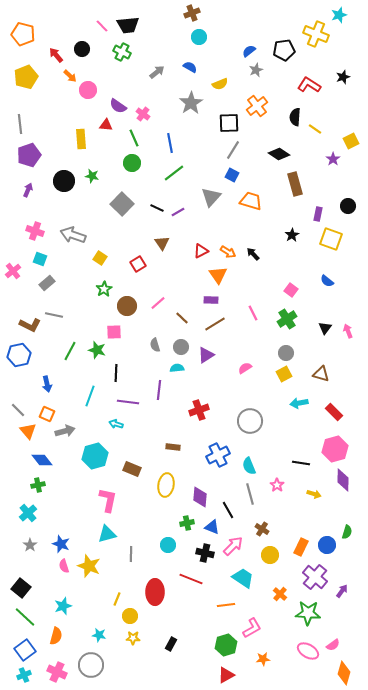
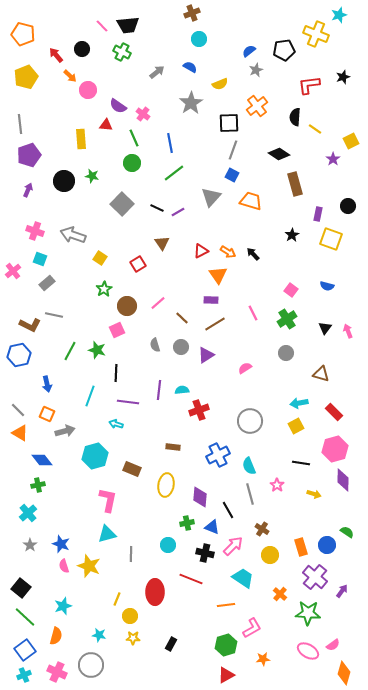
cyan circle at (199, 37): moved 2 px down
red L-shape at (309, 85): rotated 40 degrees counterclockwise
gray line at (233, 150): rotated 12 degrees counterclockwise
blue semicircle at (327, 281): moved 5 px down; rotated 24 degrees counterclockwise
pink square at (114, 332): moved 3 px right, 2 px up; rotated 21 degrees counterclockwise
cyan semicircle at (177, 368): moved 5 px right, 22 px down
yellow square at (284, 374): moved 12 px right, 52 px down
orange triangle at (28, 431): moved 8 px left, 2 px down; rotated 18 degrees counterclockwise
green semicircle at (347, 532): rotated 72 degrees counterclockwise
orange rectangle at (301, 547): rotated 42 degrees counterclockwise
